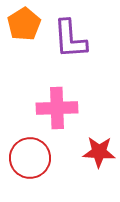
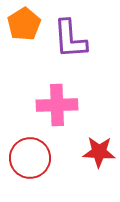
pink cross: moved 3 px up
